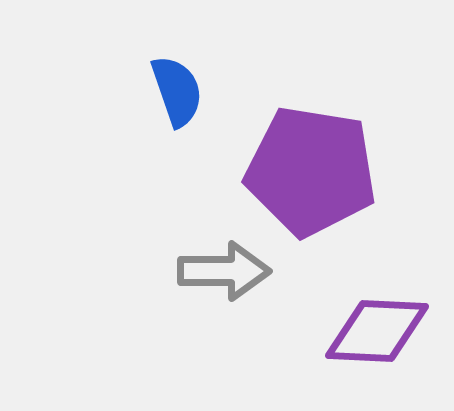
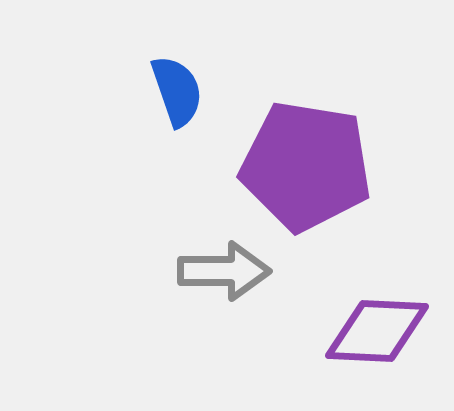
purple pentagon: moved 5 px left, 5 px up
